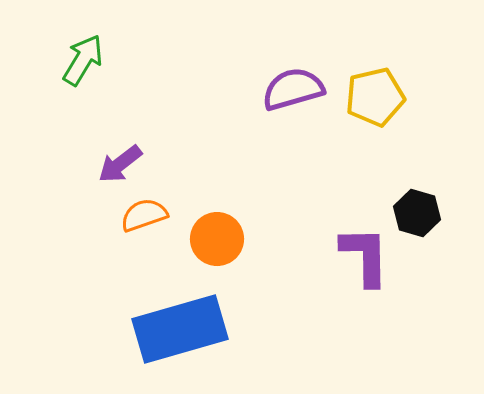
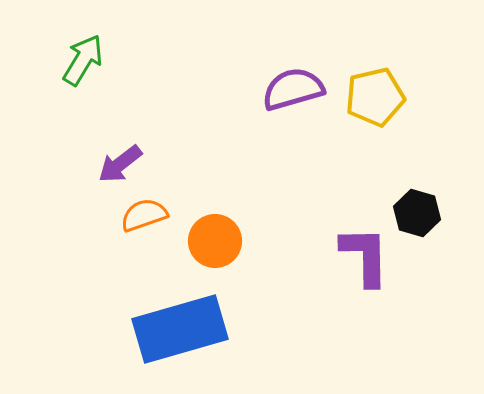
orange circle: moved 2 px left, 2 px down
